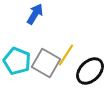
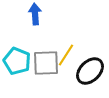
blue arrow: rotated 35 degrees counterclockwise
gray square: rotated 32 degrees counterclockwise
